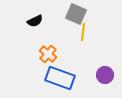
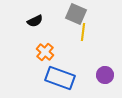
orange cross: moved 3 px left, 2 px up
